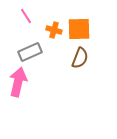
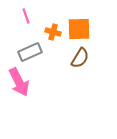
pink line: rotated 14 degrees clockwise
orange cross: moved 1 px left, 2 px down
brown semicircle: rotated 10 degrees clockwise
pink arrow: moved 1 px right; rotated 140 degrees clockwise
